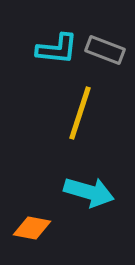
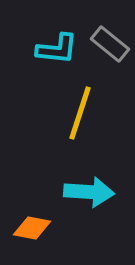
gray rectangle: moved 5 px right, 6 px up; rotated 18 degrees clockwise
cyan arrow: rotated 12 degrees counterclockwise
